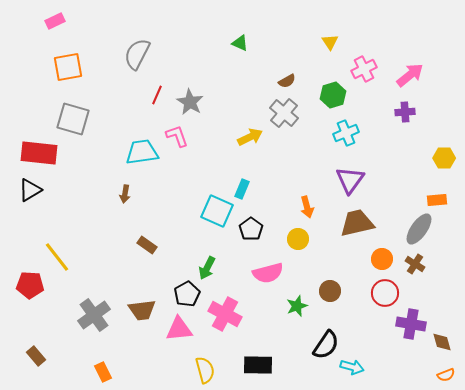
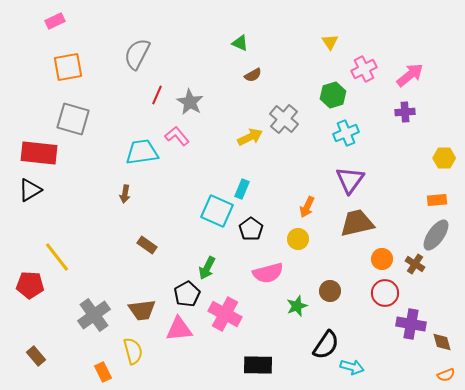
brown semicircle at (287, 81): moved 34 px left, 6 px up
gray cross at (284, 113): moved 6 px down
pink L-shape at (177, 136): rotated 20 degrees counterclockwise
orange arrow at (307, 207): rotated 40 degrees clockwise
gray ellipse at (419, 229): moved 17 px right, 6 px down
yellow semicircle at (205, 370): moved 72 px left, 19 px up
